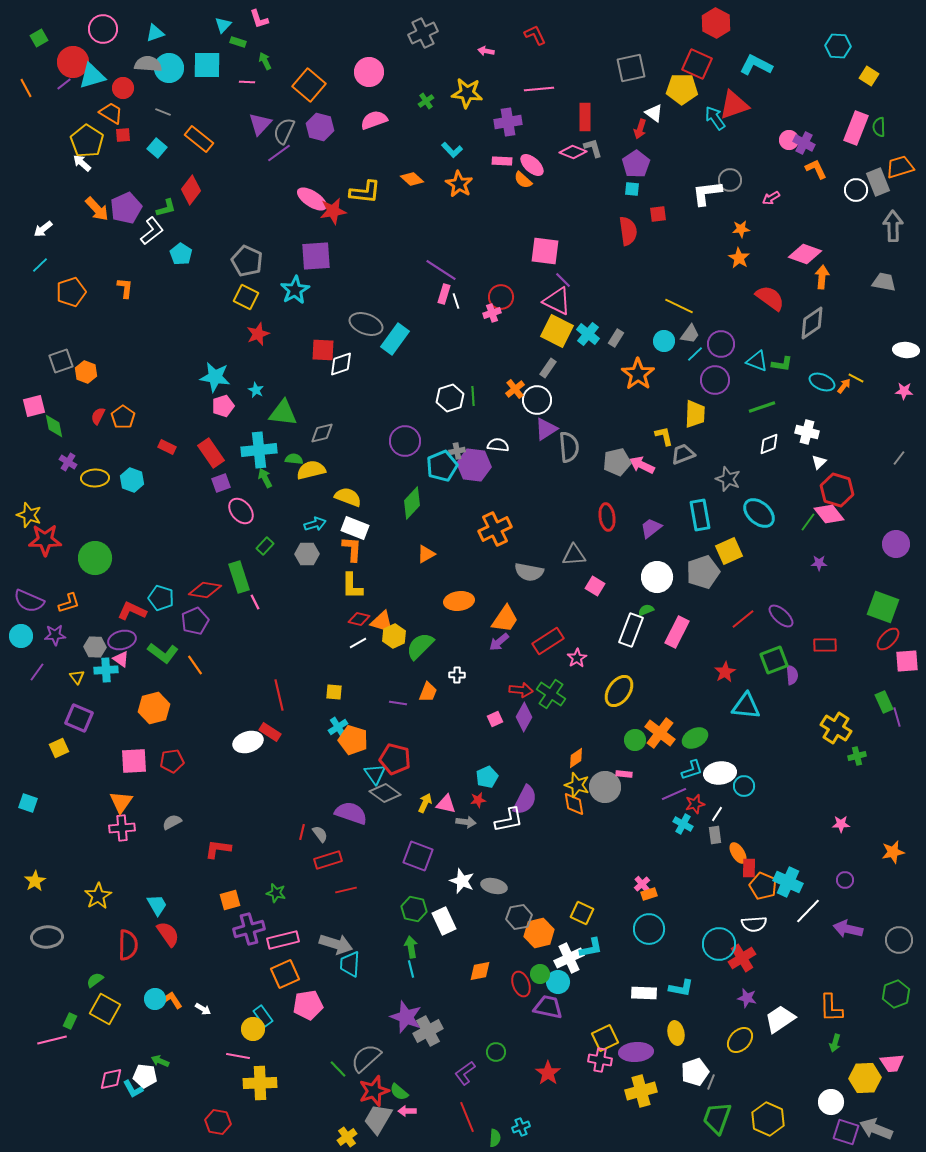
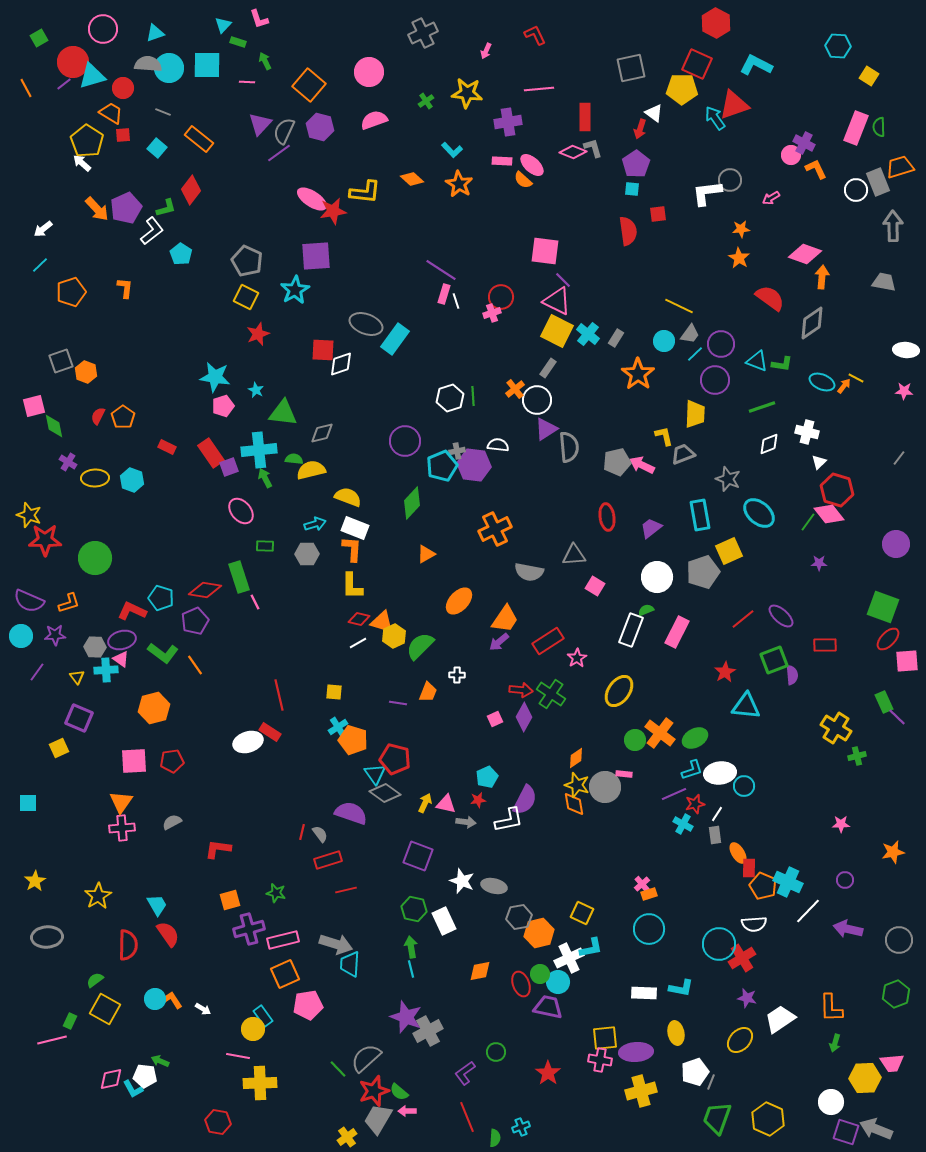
pink arrow at (486, 51): rotated 77 degrees counterclockwise
pink circle at (789, 140): moved 2 px right, 15 px down
purple square at (221, 483): moved 8 px right, 16 px up
green rectangle at (265, 546): rotated 48 degrees clockwise
orange ellipse at (459, 601): rotated 40 degrees counterclockwise
purple line at (897, 717): rotated 30 degrees counterclockwise
cyan square at (28, 803): rotated 18 degrees counterclockwise
yellow square at (605, 1038): rotated 20 degrees clockwise
